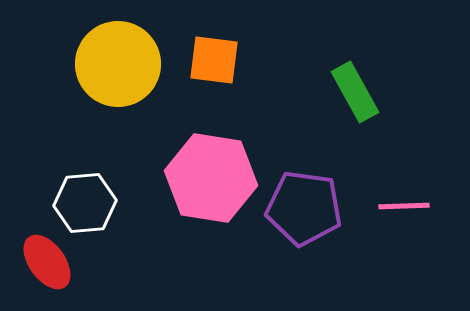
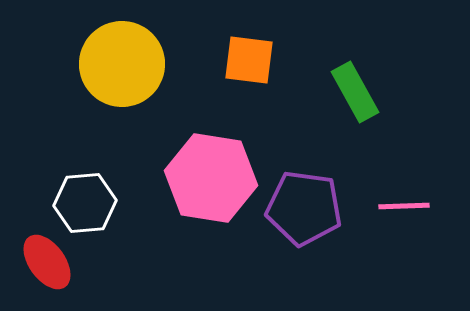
orange square: moved 35 px right
yellow circle: moved 4 px right
